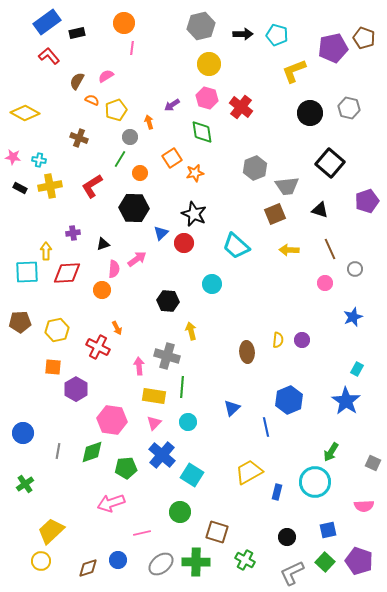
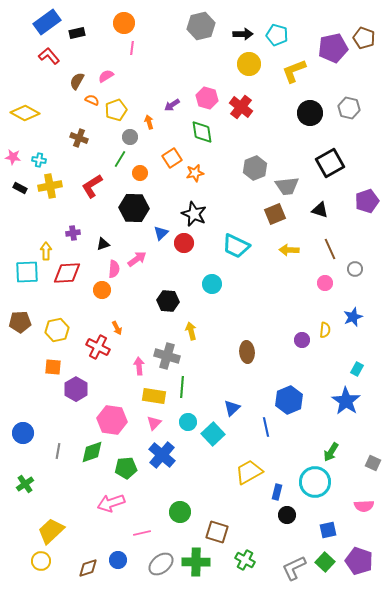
yellow circle at (209, 64): moved 40 px right
black square at (330, 163): rotated 20 degrees clockwise
cyan trapezoid at (236, 246): rotated 16 degrees counterclockwise
yellow semicircle at (278, 340): moved 47 px right, 10 px up
cyan square at (192, 475): moved 21 px right, 41 px up; rotated 15 degrees clockwise
black circle at (287, 537): moved 22 px up
gray L-shape at (292, 573): moved 2 px right, 5 px up
